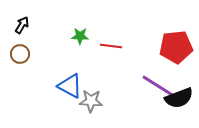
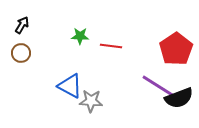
red pentagon: moved 2 px down; rotated 28 degrees counterclockwise
brown circle: moved 1 px right, 1 px up
